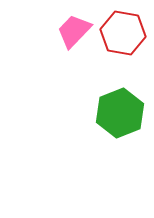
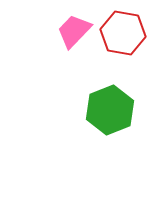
green hexagon: moved 10 px left, 3 px up
